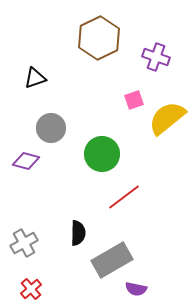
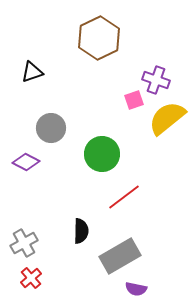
purple cross: moved 23 px down
black triangle: moved 3 px left, 6 px up
purple diamond: moved 1 px down; rotated 12 degrees clockwise
black semicircle: moved 3 px right, 2 px up
gray rectangle: moved 8 px right, 4 px up
red cross: moved 11 px up
